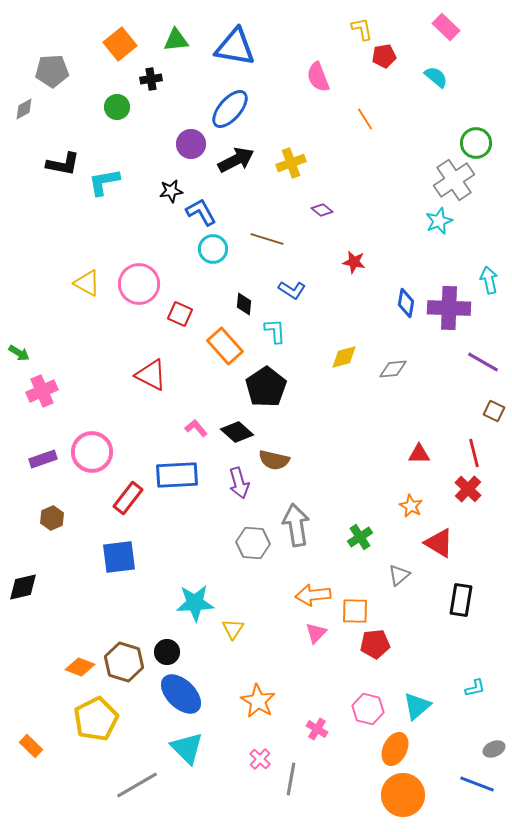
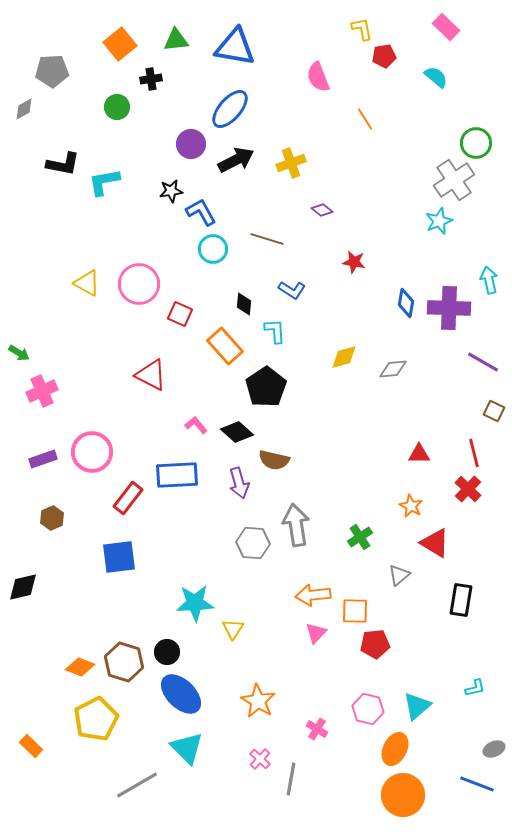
pink L-shape at (196, 428): moved 3 px up
red triangle at (439, 543): moved 4 px left
